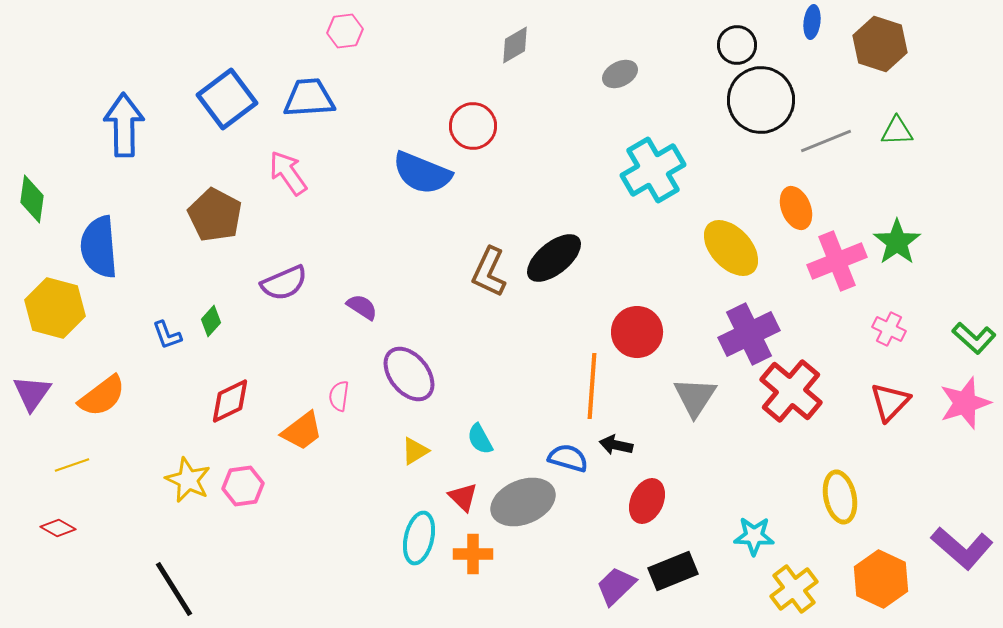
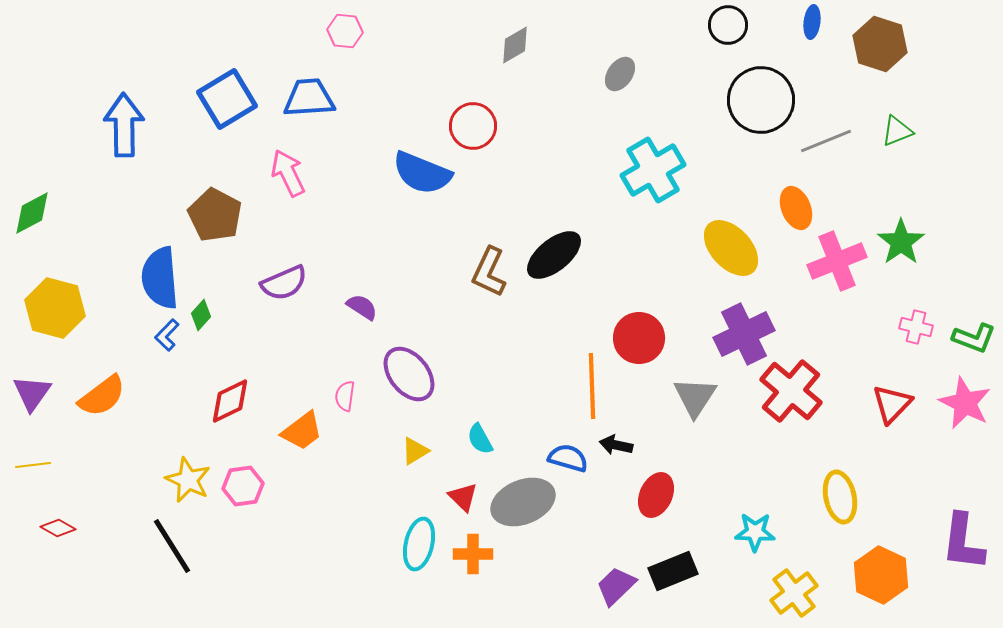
pink hexagon at (345, 31): rotated 12 degrees clockwise
black circle at (737, 45): moved 9 px left, 20 px up
gray ellipse at (620, 74): rotated 28 degrees counterclockwise
blue square at (227, 99): rotated 6 degrees clockwise
green triangle at (897, 131): rotated 20 degrees counterclockwise
pink arrow at (288, 173): rotated 9 degrees clockwise
green diamond at (32, 199): moved 14 px down; rotated 54 degrees clockwise
green star at (897, 242): moved 4 px right
blue semicircle at (99, 247): moved 61 px right, 31 px down
black ellipse at (554, 258): moved 3 px up
green diamond at (211, 321): moved 10 px left, 6 px up
pink cross at (889, 329): moved 27 px right, 2 px up; rotated 12 degrees counterclockwise
red circle at (637, 332): moved 2 px right, 6 px down
purple cross at (749, 334): moved 5 px left
blue L-shape at (167, 335): rotated 64 degrees clockwise
green L-shape at (974, 338): rotated 21 degrees counterclockwise
orange line at (592, 386): rotated 6 degrees counterclockwise
pink semicircle at (339, 396): moved 6 px right
red triangle at (890, 402): moved 2 px right, 2 px down
pink star at (965, 403): rotated 28 degrees counterclockwise
yellow line at (72, 465): moved 39 px left; rotated 12 degrees clockwise
red ellipse at (647, 501): moved 9 px right, 6 px up
cyan star at (754, 536): moved 1 px right, 4 px up
cyan ellipse at (419, 538): moved 6 px down
purple L-shape at (962, 548): moved 1 px right, 6 px up; rotated 56 degrees clockwise
orange hexagon at (881, 579): moved 4 px up
black line at (174, 589): moved 2 px left, 43 px up
yellow cross at (794, 589): moved 4 px down
